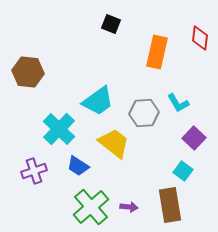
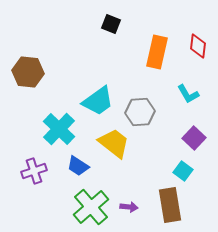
red diamond: moved 2 px left, 8 px down
cyan L-shape: moved 10 px right, 9 px up
gray hexagon: moved 4 px left, 1 px up
